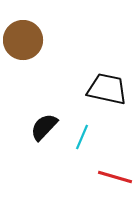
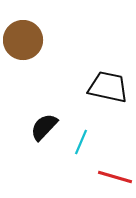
black trapezoid: moved 1 px right, 2 px up
cyan line: moved 1 px left, 5 px down
